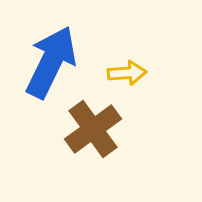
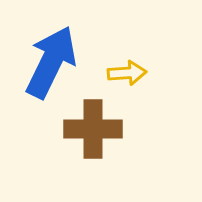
brown cross: rotated 36 degrees clockwise
